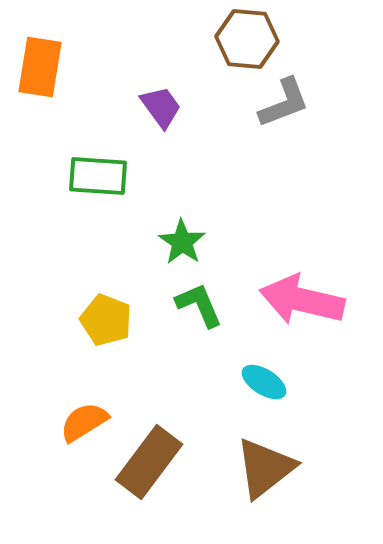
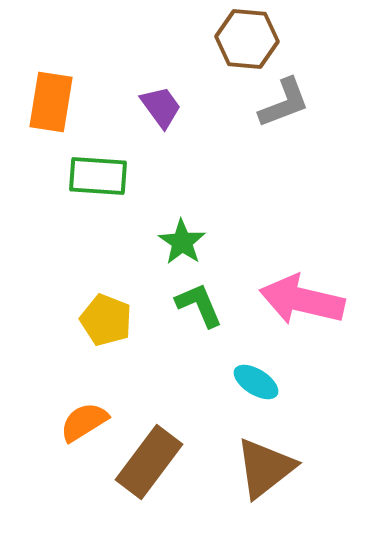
orange rectangle: moved 11 px right, 35 px down
cyan ellipse: moved 8 px left
